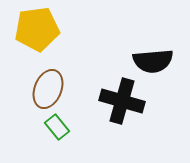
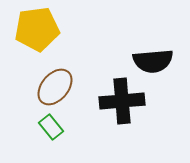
brown ellipse: moved 7 px right, 2 px up; rotated 18 degrees clockwise
black cross: rotated 21 degrees counterclockwise
green rectangle: moved 6 px left
